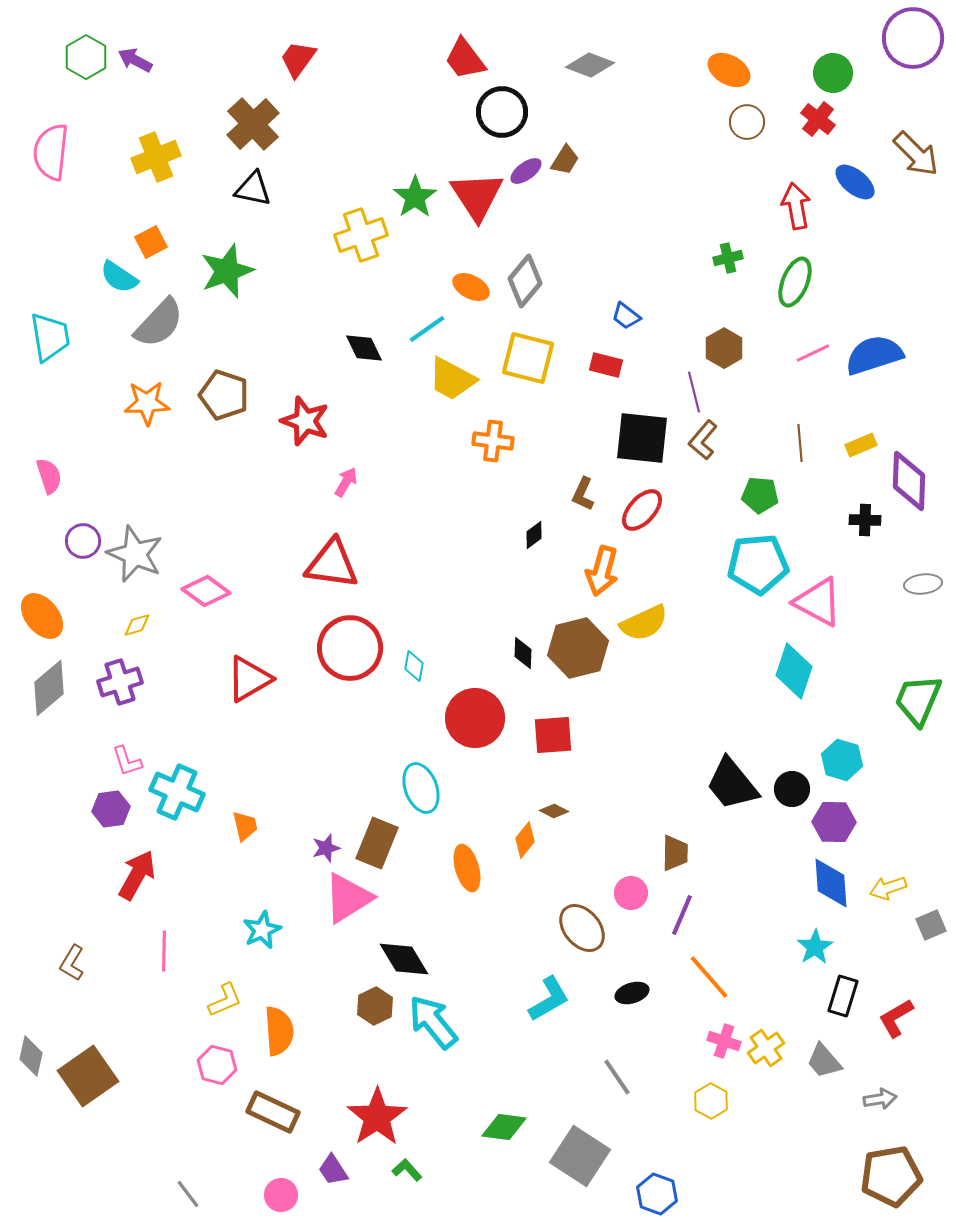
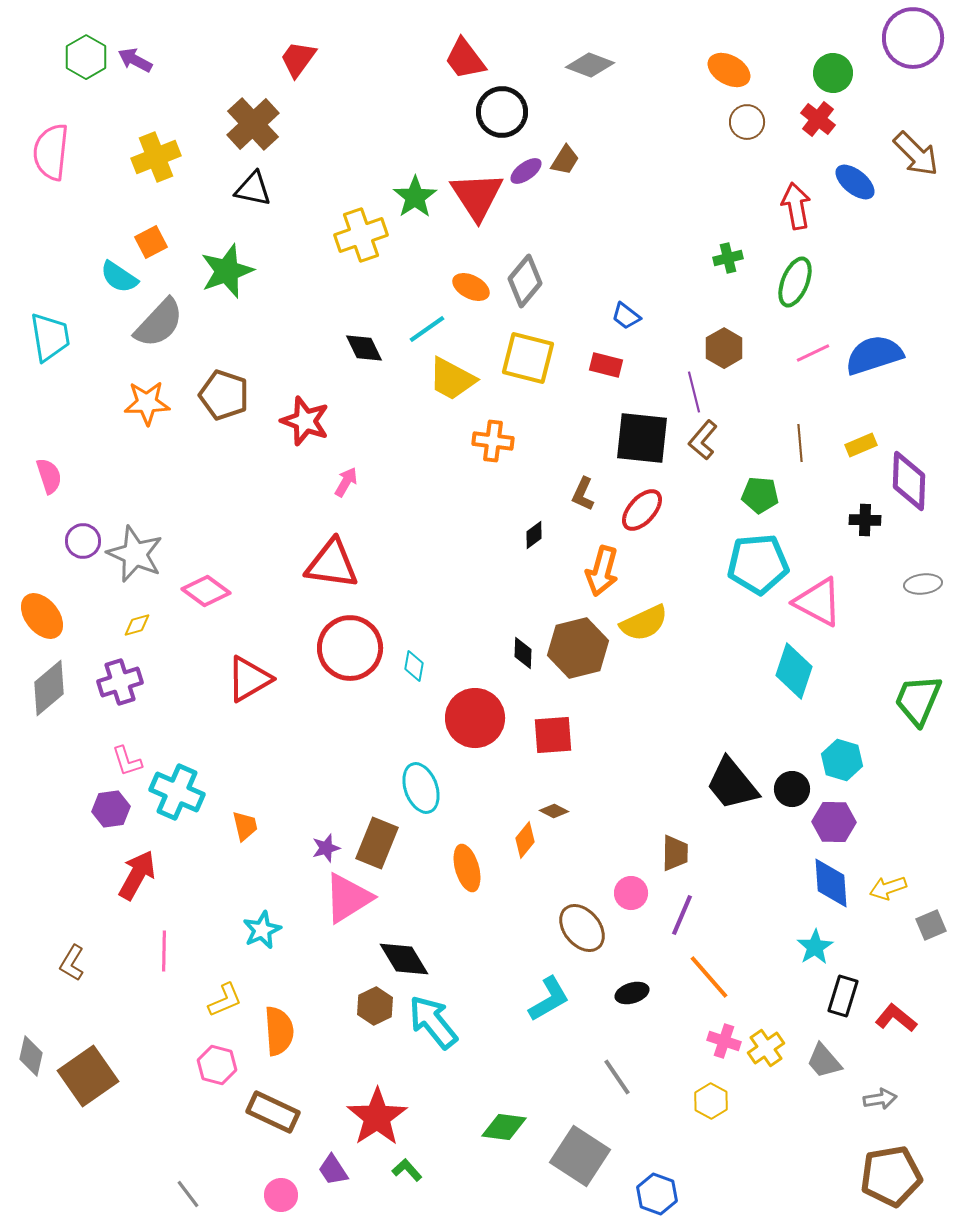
red L-shape at (896, 1018): rotated 69 degrees clockwise
